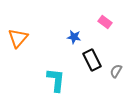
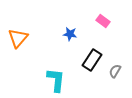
pink rectangle: moved 2 px left, 1 px up
blue star: moved 4 px left, 3 px up
black rectangle: rotated 60 degrees clockwise
gray semicircle: moved 1 px left
